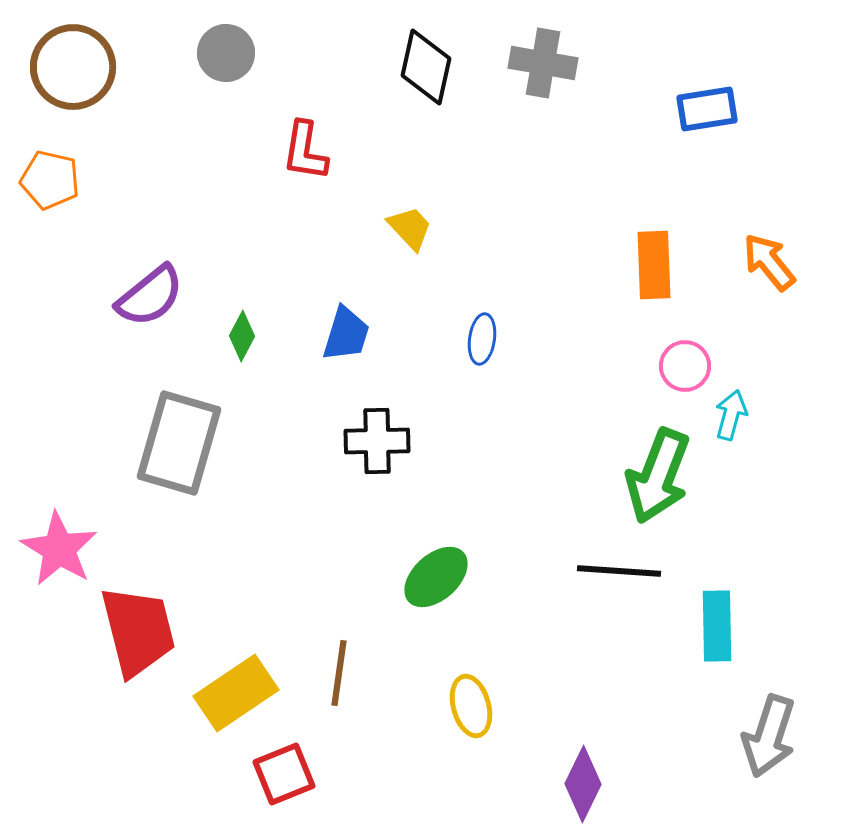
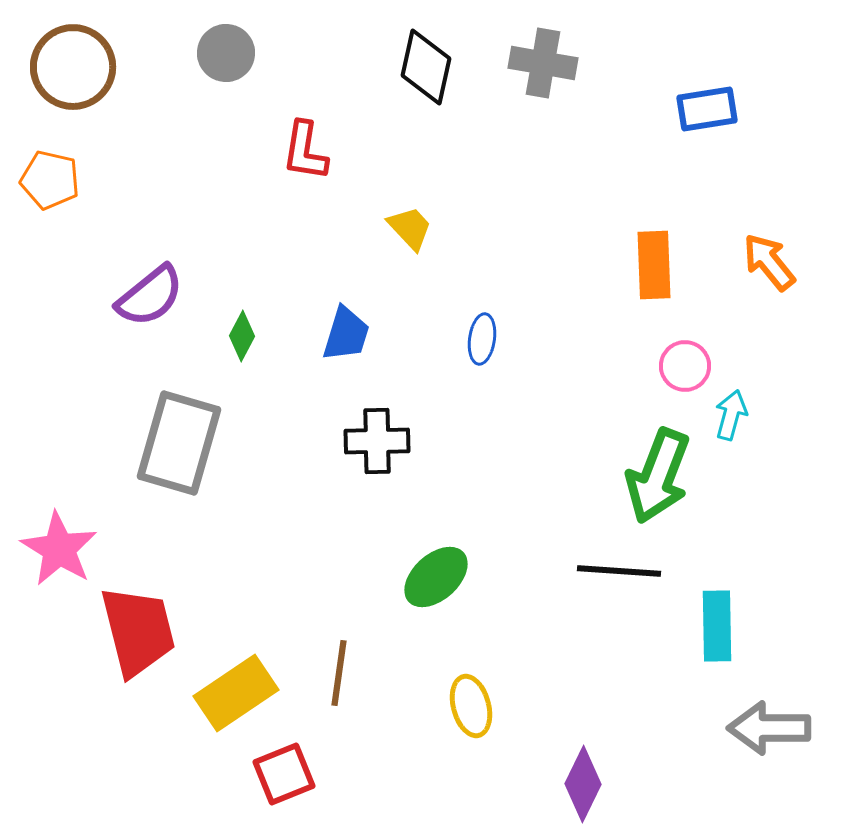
gray arrow: moved 8 px up; rotated 72 degrees clockwise
